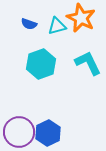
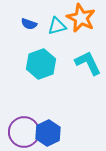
purple circle: moved 5 px right
